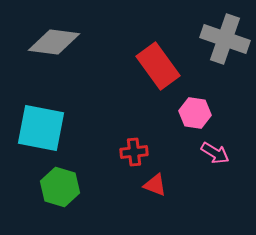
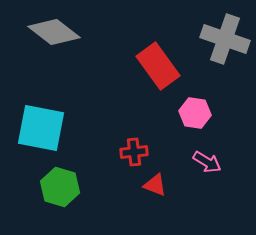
gray diamond: moved 10 px up; rotated 30 degrees clockwise
pink arrow: moved 8 px left, 9 px down
